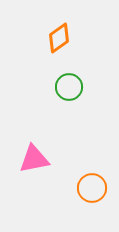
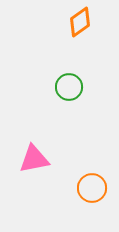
orange diamond: moved 21 px right, 16 px up
